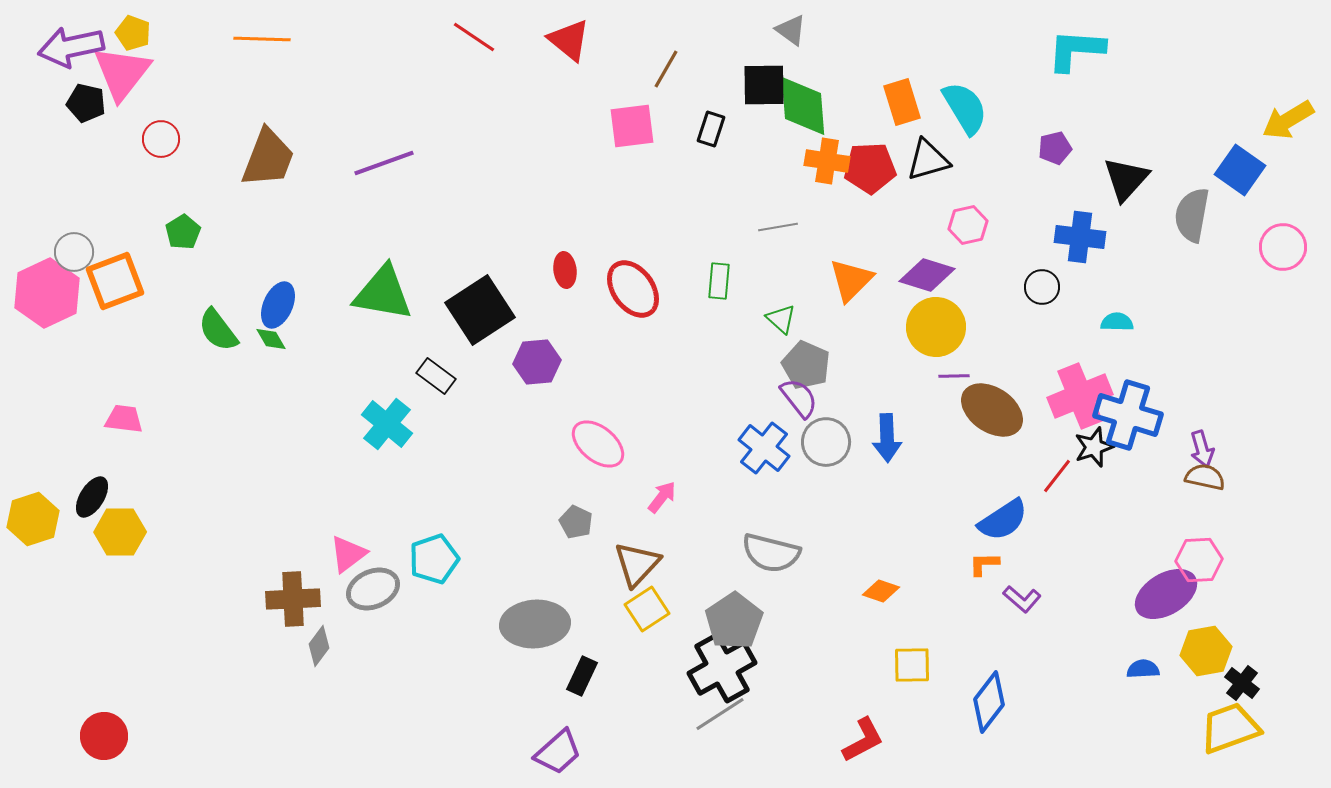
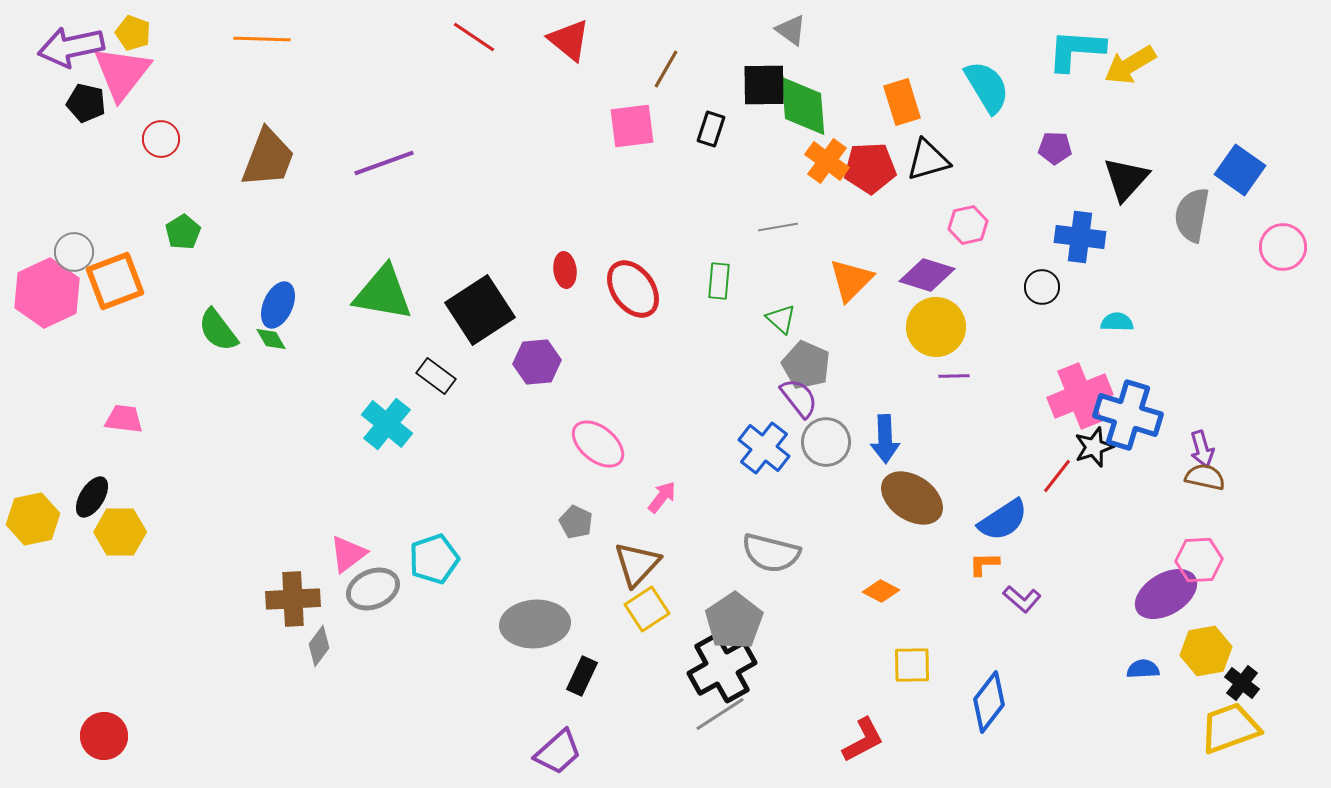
cyan semicircle at (965, 108): moved 22 px right, 21 px up
yellow arrow at (1288, 120): moved 158 px left, 55 px up
purple pentagon at (1055, 148): rotated 16 degrees clockwise
orange cross at (827, 161): rotated 27 degrees clockwise
brown ellipse at (992, 410): moved 80 px left, 88 px down
blue arrow at (887, 438): moved 2 px left, 1 px down
yellow hexagon at (33, 519): rotated 6 degrees clockwise
orange diamond at (881, 591): rotated 9 degrees clockwise
